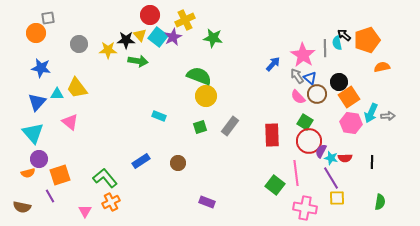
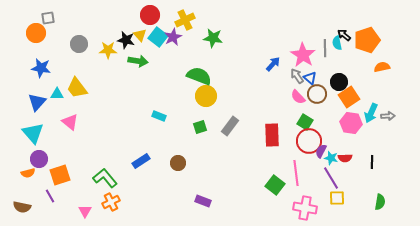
black star at (126, 40): rotated 12 degrees clockwise
purple rectangle at (207, 202): moved 4 px left, 1 px up
